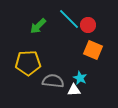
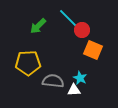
red circle: moved 6 px left, 5 px down
